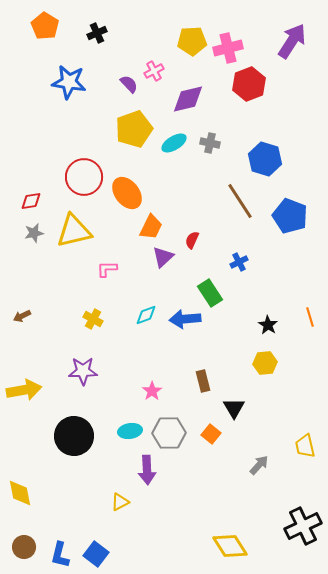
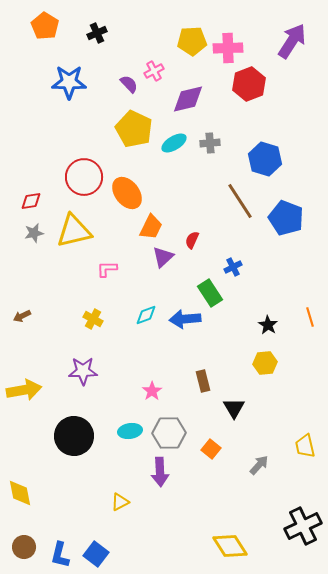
pink cross at (228, 48): rotated 12 degrees clockwise
blue star at (69, 82): rotated 8 degrees counterclockwise
yellow pentagon at (134, 129): rotated 27 degrees counterclockwise
gray cross at (210, 143): rotated 18 degrees counterclockwise
blue pentagon at (290, 216): moved 4 px left, 2 px down
blue cross at (239, 262): moved 6 px left, 5 px down
orange square at (211, 434): moved 15 px down
purple arrow at (147, 470): moved 13 px right, 2 px down
